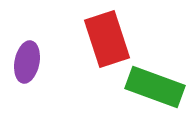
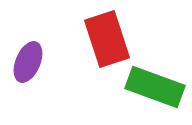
purple ellipse: moved 1 px right; rotated 12 degrees clockwise
